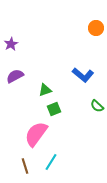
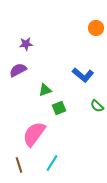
purple star: moved 15 px right; rotated 24 degrees clockwise
purple semicircle: moved 3 px right, 6 px up
green square: moved 5 px right, 1 px up
pink semicircle: moved 2 px left
cyan line: moved 1 px right, 1 px down
brown line: moved 6 px left, 1 px up
